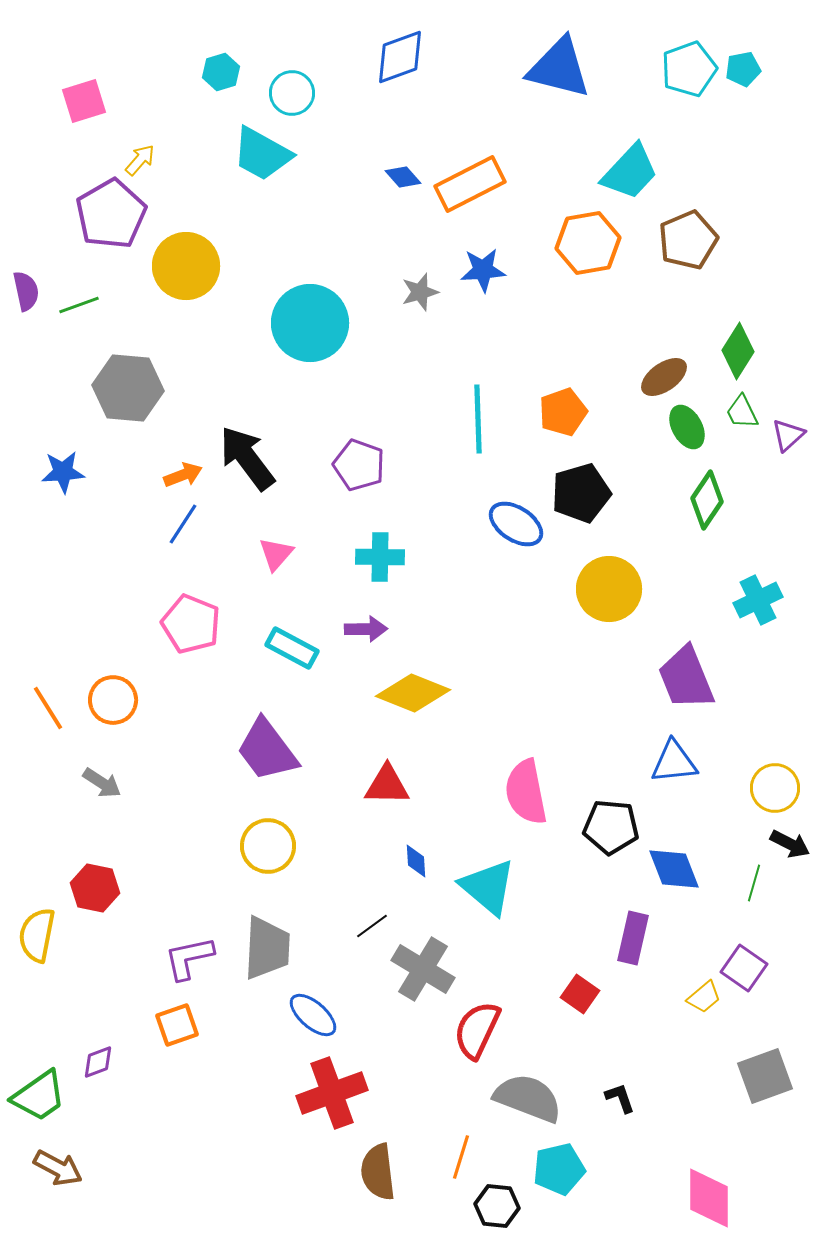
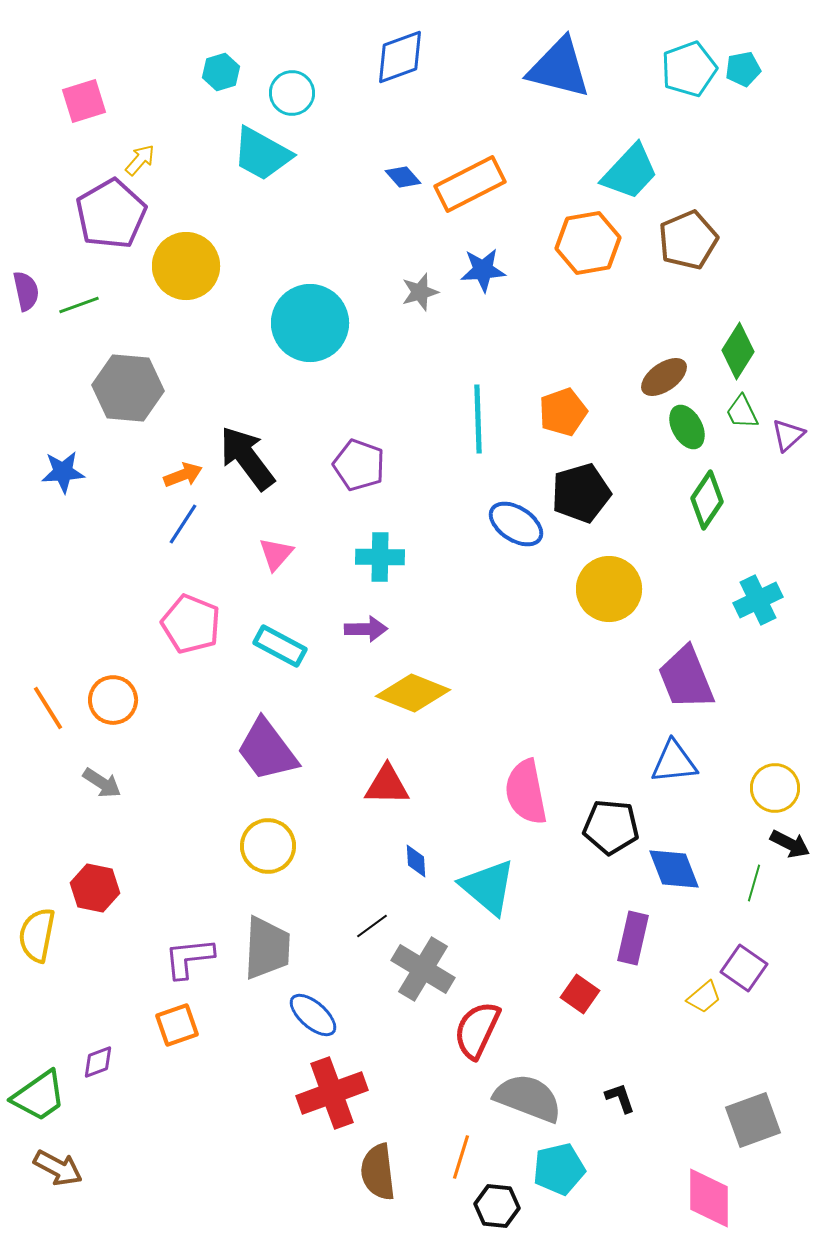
cyan rectangle at (292, 648): moved 12 px left, 2 px up
purple L-shape at (189, 958): rotated 6 degrees clockwise
gray square at (765, 1076): moved 12 px left, 44 px down
